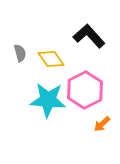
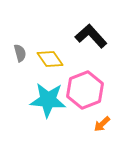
black L-shape: moved 2 px right
yellow diamond: moved 1 px left
pink hexagon: rotated 6 degrees clockwise
